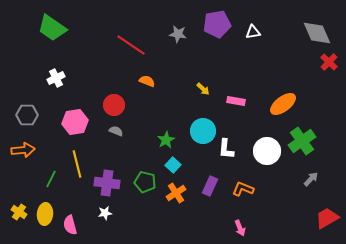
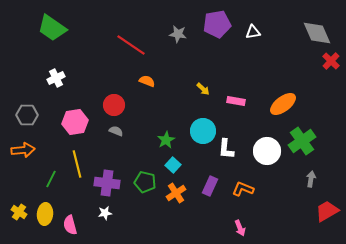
red cross: moved 2 px right, 1 px up
gray arrow: rotated 35 degrees counterclockwise
red trapezoid: moved 7 px up
